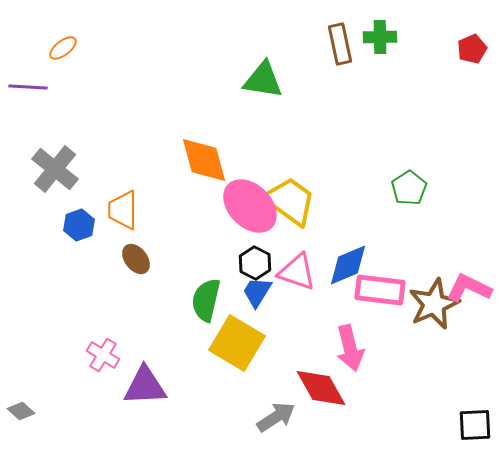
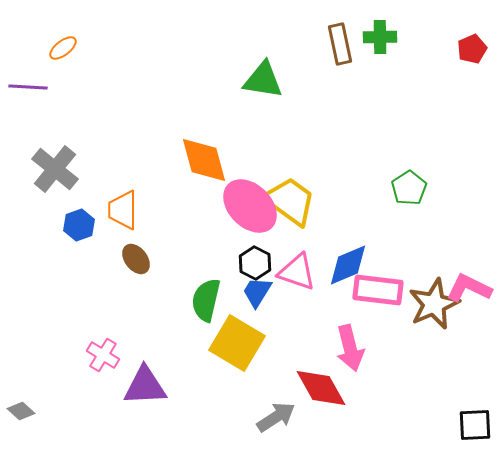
pink rectangle: moved 2 px left
